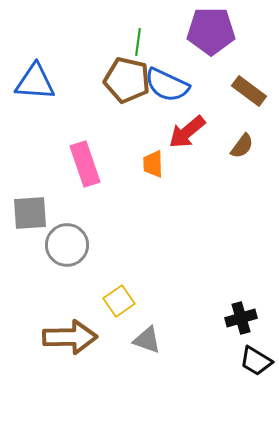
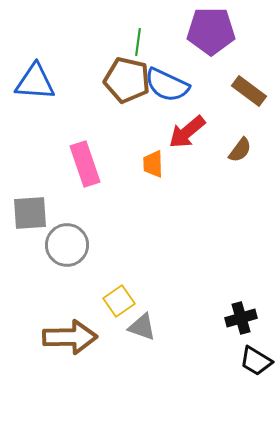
brown semicircle: moved 2 px left, 4 px down
gray triangle: moved 5 px left, 13 px up
